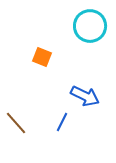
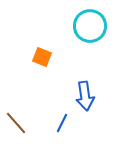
blue arrow: rotated 56 degrees clockwise
blue line: moved 1 px down
